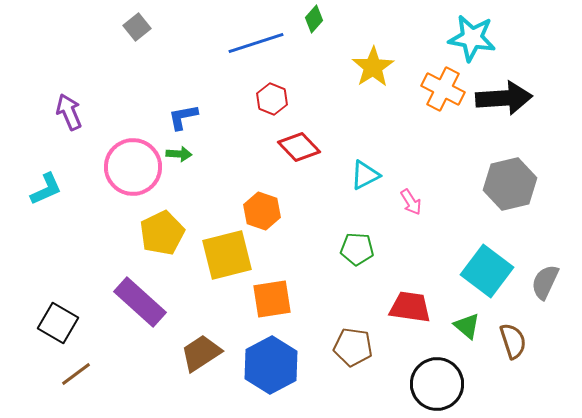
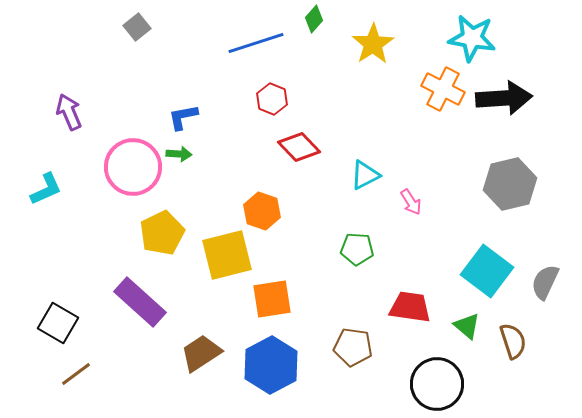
yellow star: moved 23 px up
